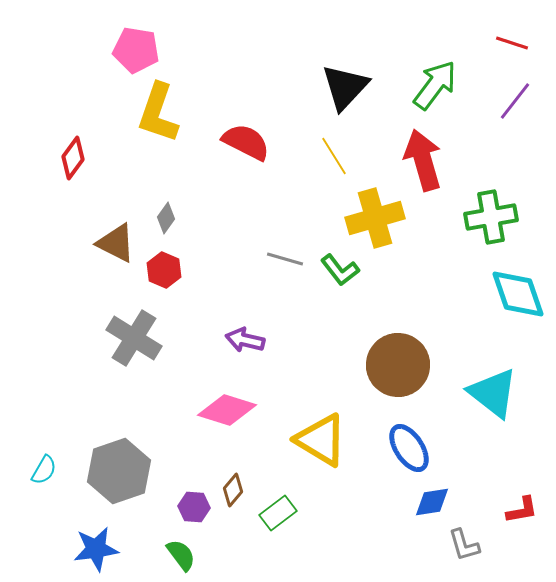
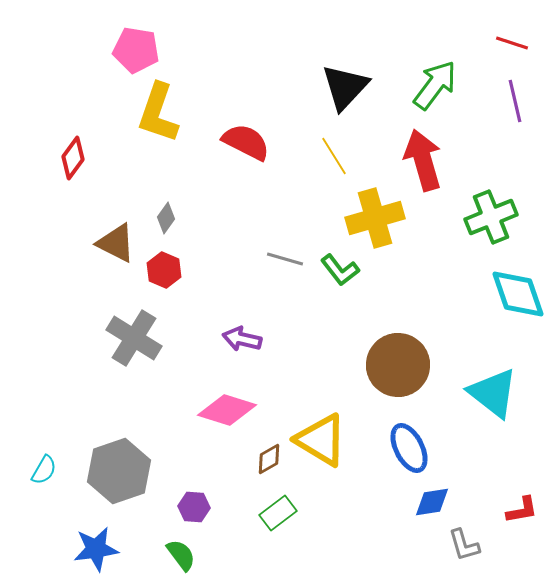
purple line: rotated 51 degrees counterclockwise
green cross: rotated 12 degrees counterclockwise
purple arrow: moved 3 px left, 1 px up
blue ellipse: rotated 6 degrees clockwise
brown diamond: moved 36 px right, 31 px up; rotated 20 degrees clockwise
